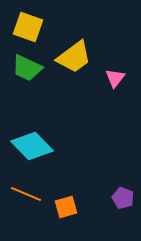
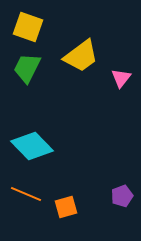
yellow trapezoid: moved 7 px right, 1 px up
green trapezoid: rotated 92 degrees clockwise
pink triangle: moved 6 px right
purple pentagon: moved 1 px left, 2 px up; rotated 30 degrees clockwise
